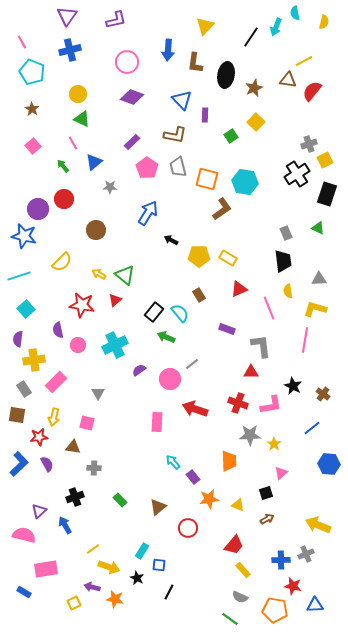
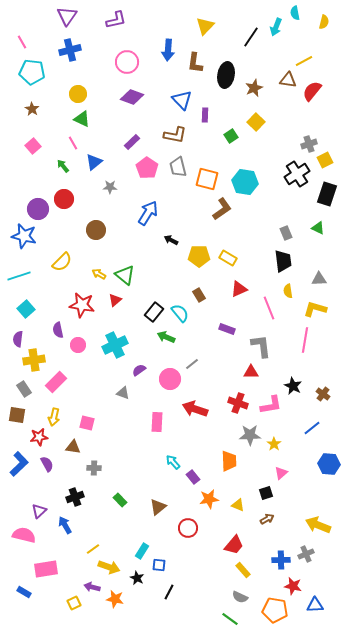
cyan pentagon at (32, 72): rotated 15 degrees counterclockwise
gray triangle at (98, 393): moved 25 px right; rotated 40 degrees counterclockwise
